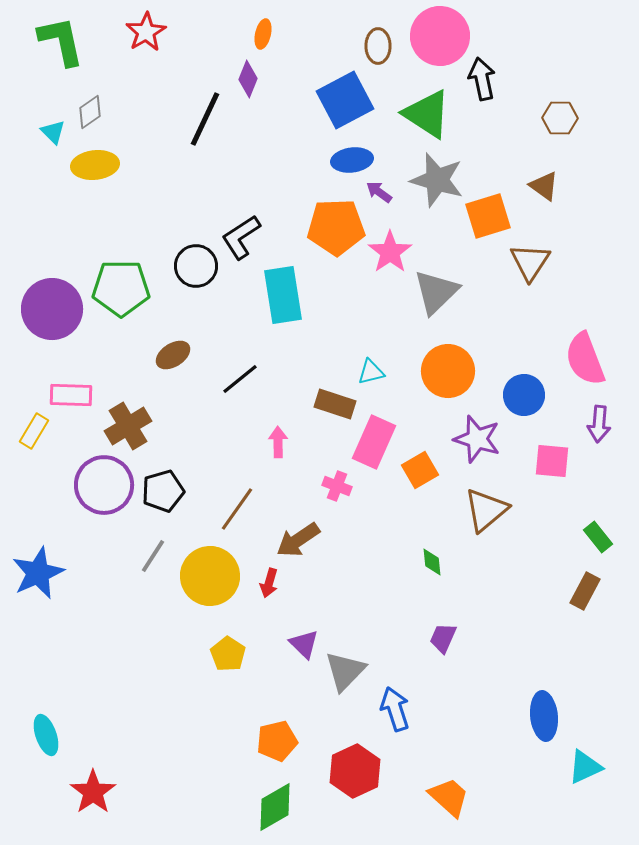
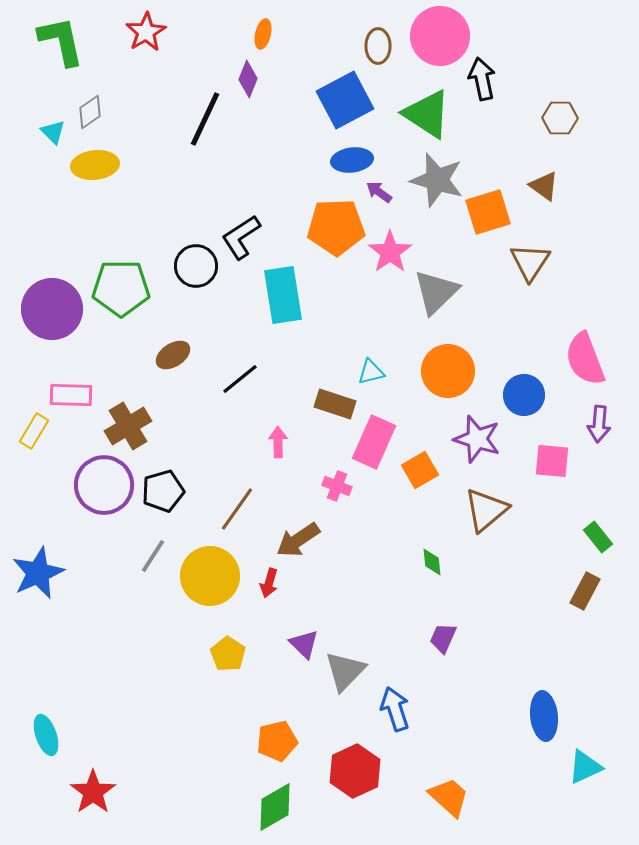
orange square at (488, 216): moved 4 px up
